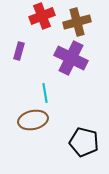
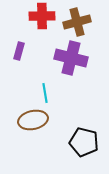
red cross: rotated 20 degrees clockwise
purple cross: rotated 12 degrees counterclockwise
